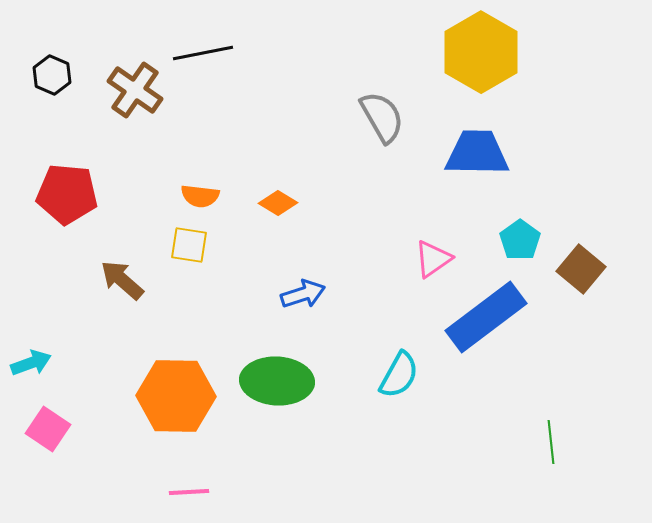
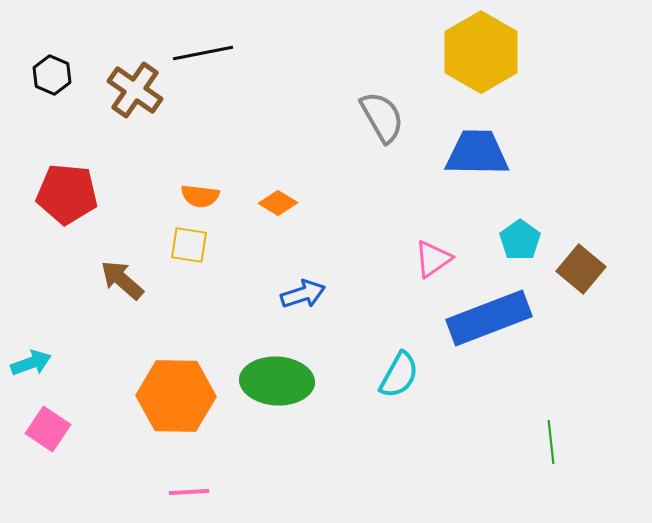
blue rectangle: moved 3 px right, 1 px down; rotated 16 degrees clockwise
